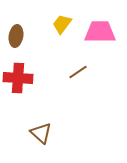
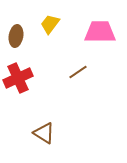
yellow trapezoid: moved 12 px left
red cross: rotated 28 degrees counterclockwise
brown triangle: moved 3 px right; rotated 10 degrees counterclockwise
